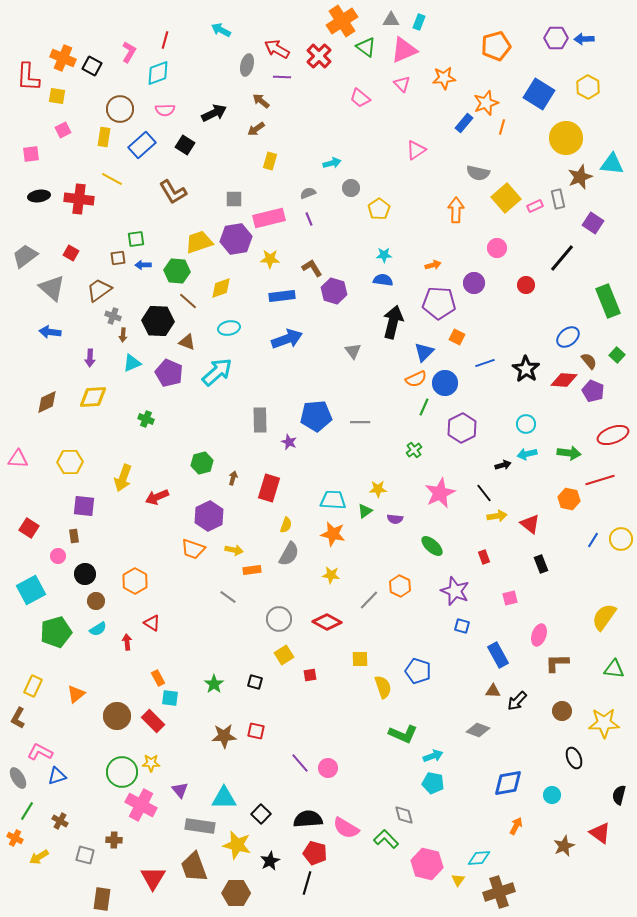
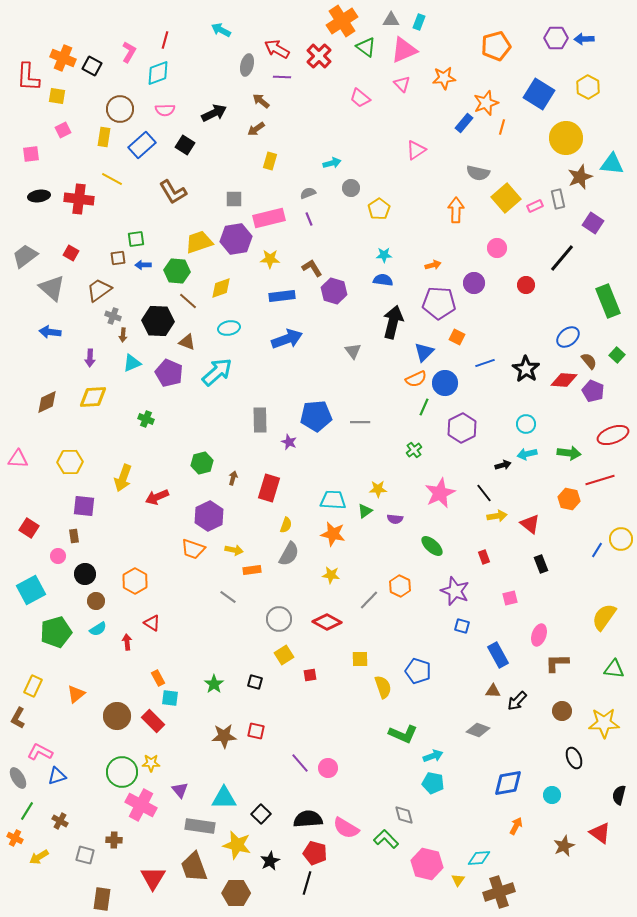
blue line at (593, 540): moved 4 px right, 10 px down
